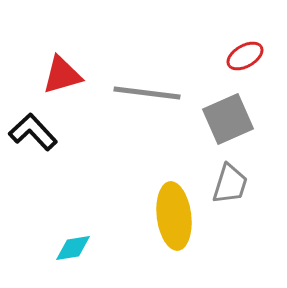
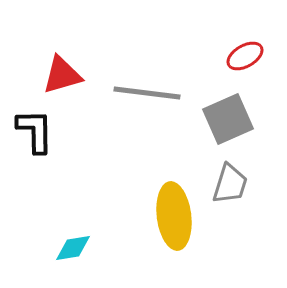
black L-shape: moved 2 px right, 1 px up; rotated 42 degrees clockwise
